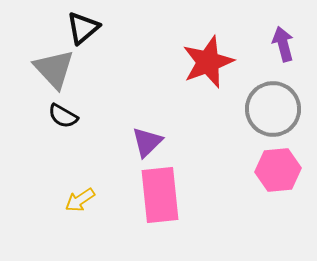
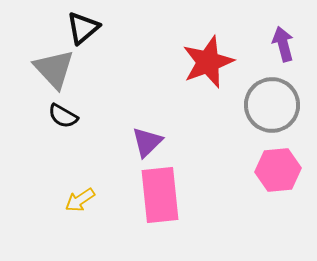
gray circle: moved 1 px left, 4 px up
